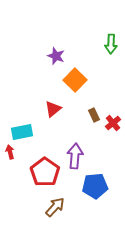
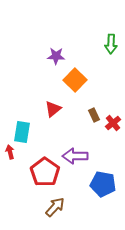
purple star: rotated 18 degrees counterclockwise
cyan rectangle: rotated 70 degrees counterclockwise
purple arrow: rotated 95 degrees counterclockwise
blue pentagon: moved 8 px right, 2 px up; rotated 15 degrees clockwise
